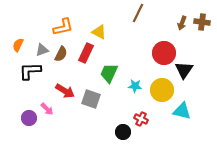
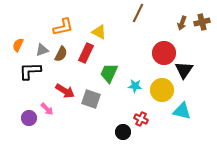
brown cross: rotated 21 degrees counterclockwise
